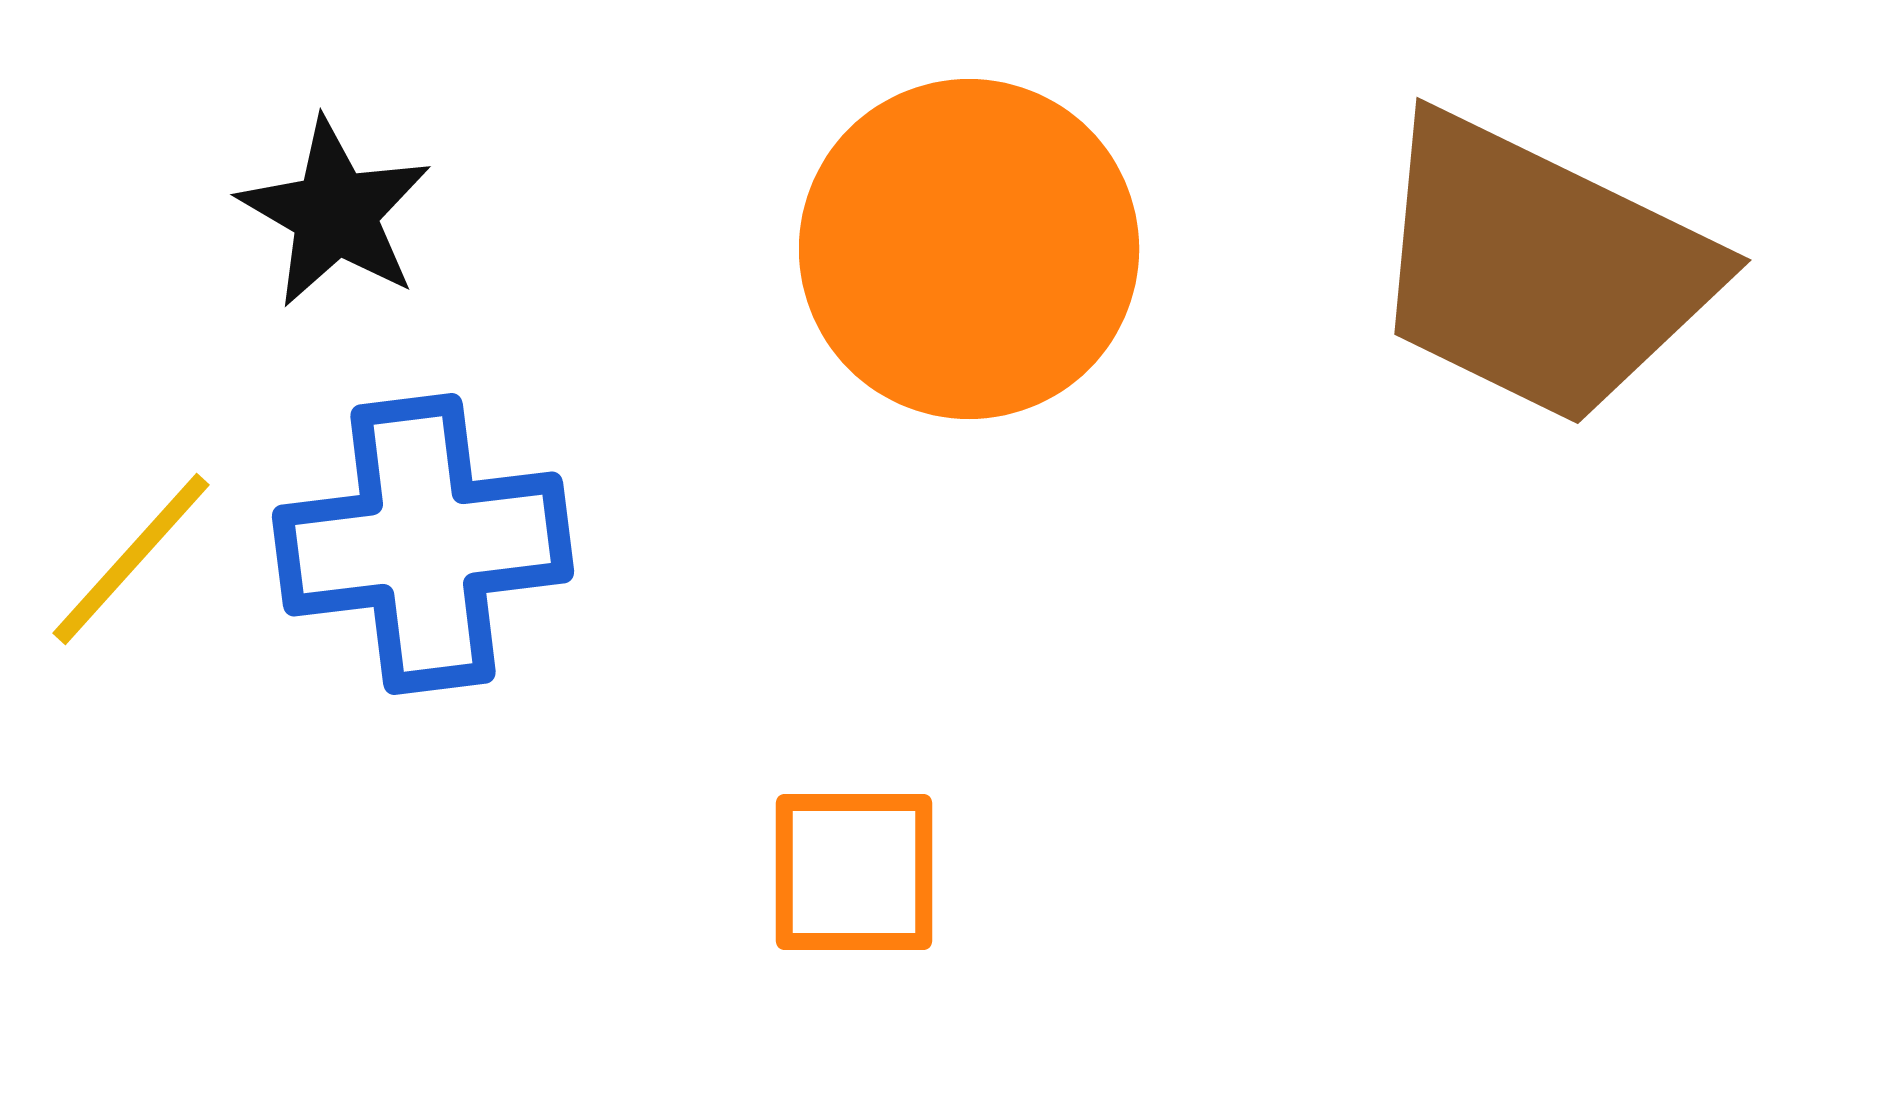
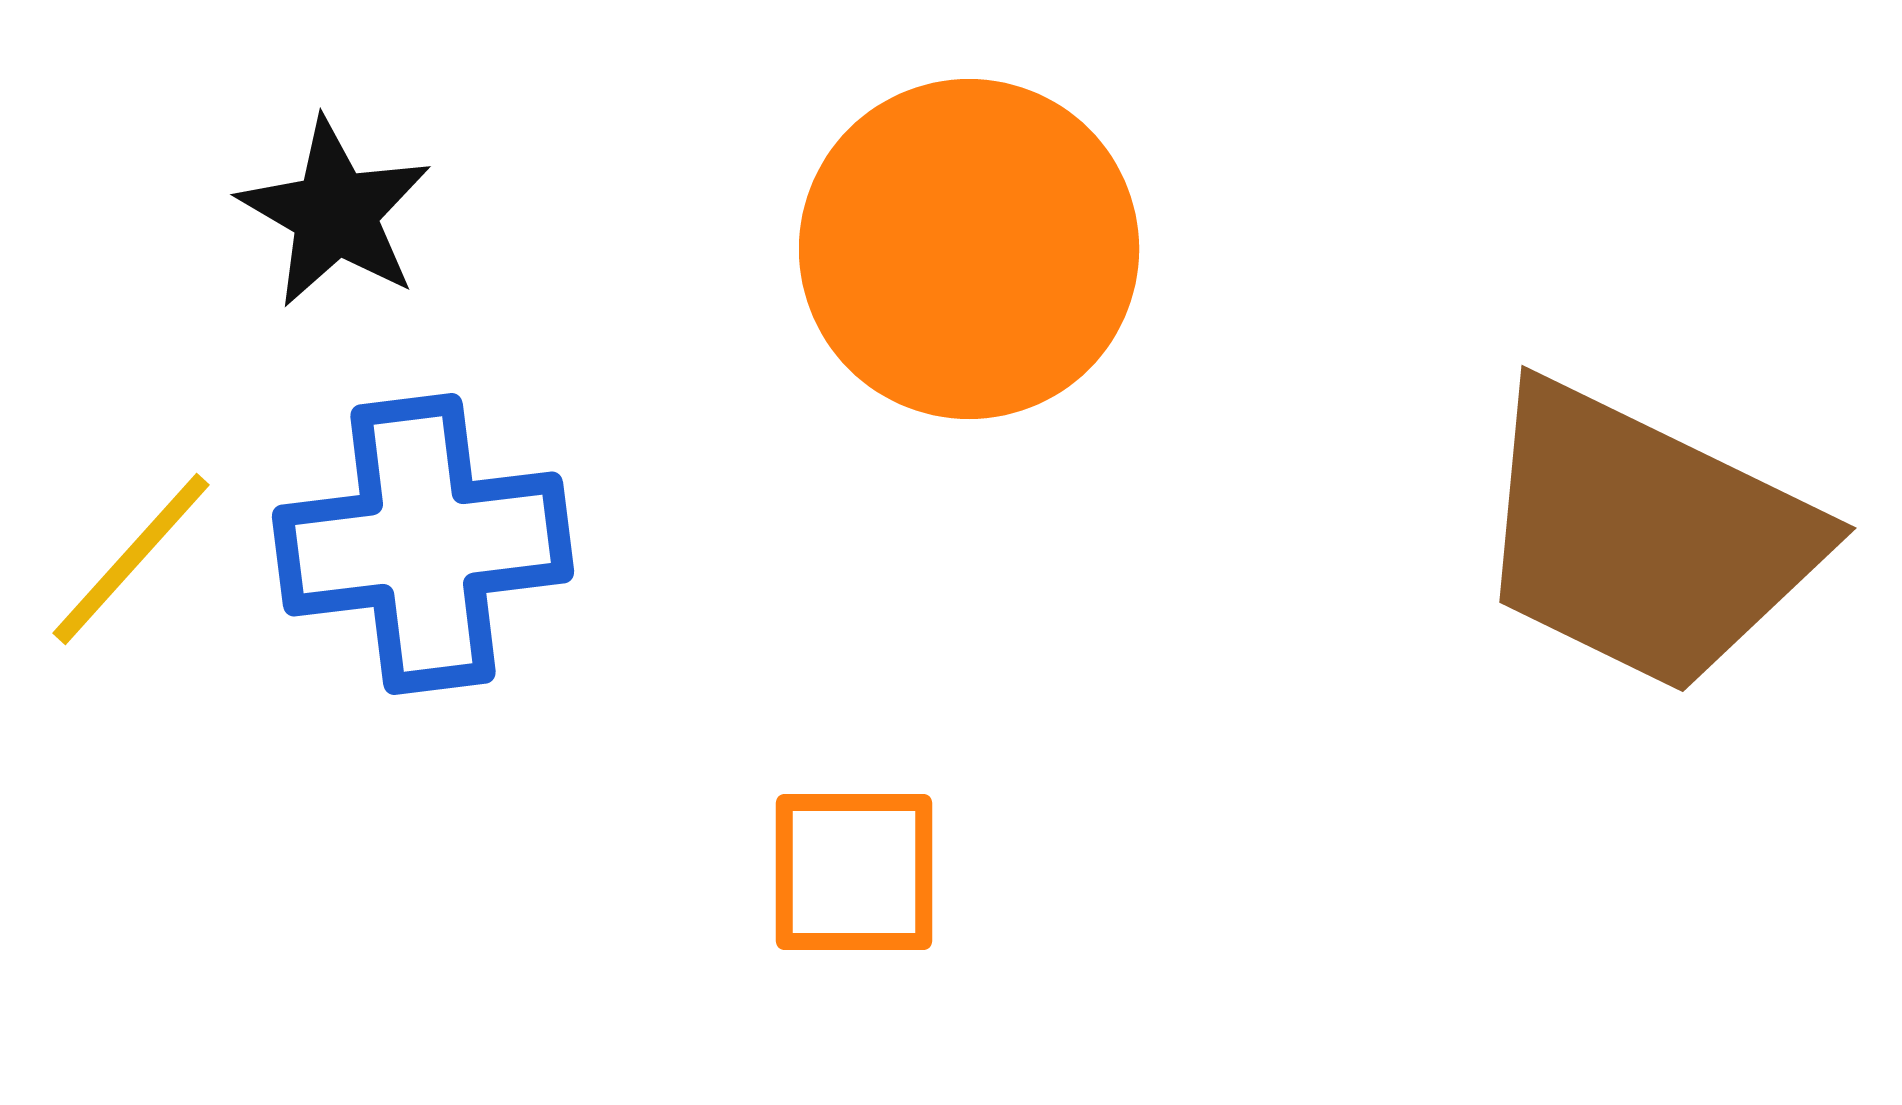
brown trapezoid: moved 105 px right, 268 px down
